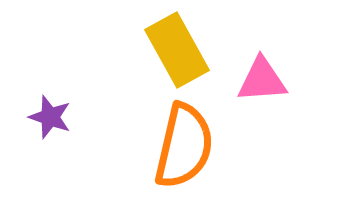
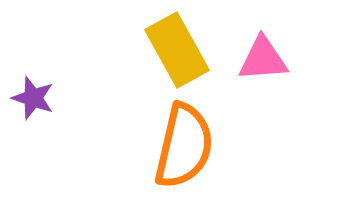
pink triangle: moved 1 px right, 21 px up
purple star: moved 17 px left, 19 px up
